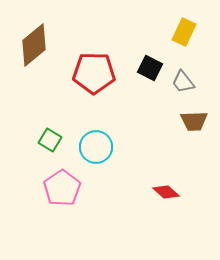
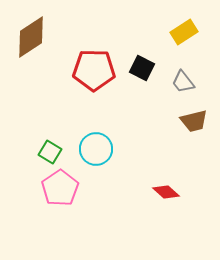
yellow rectangle: rotated 32 degrees clockwise
brown diamond: moved 3 px left, 8 px up; rotated 6 degrees clockwise
black square: moved 8 px left
red pentagon: moved 3 px up
brown trapezoid: rotated 12 degrees counterclockwise
green square: moved 12 px down
cyan circle: moved 2 px down
pink pentagon: moved 2 px left
